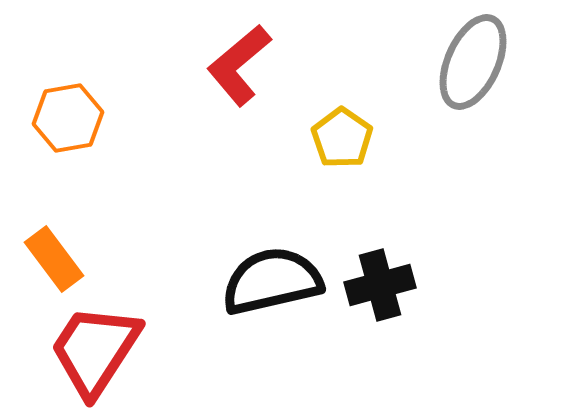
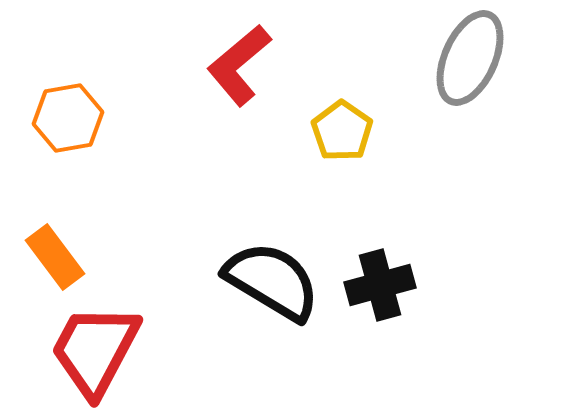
gray ellipse: moved 3 px left, 4 px up
yellow pentagon: moved 7 px up
orange rectangle: moved 1 px right, 2 px up
black semicircle: rotated 44 degrees clockwise
red trapezoid: rotated 5 degrees counterclockwise
